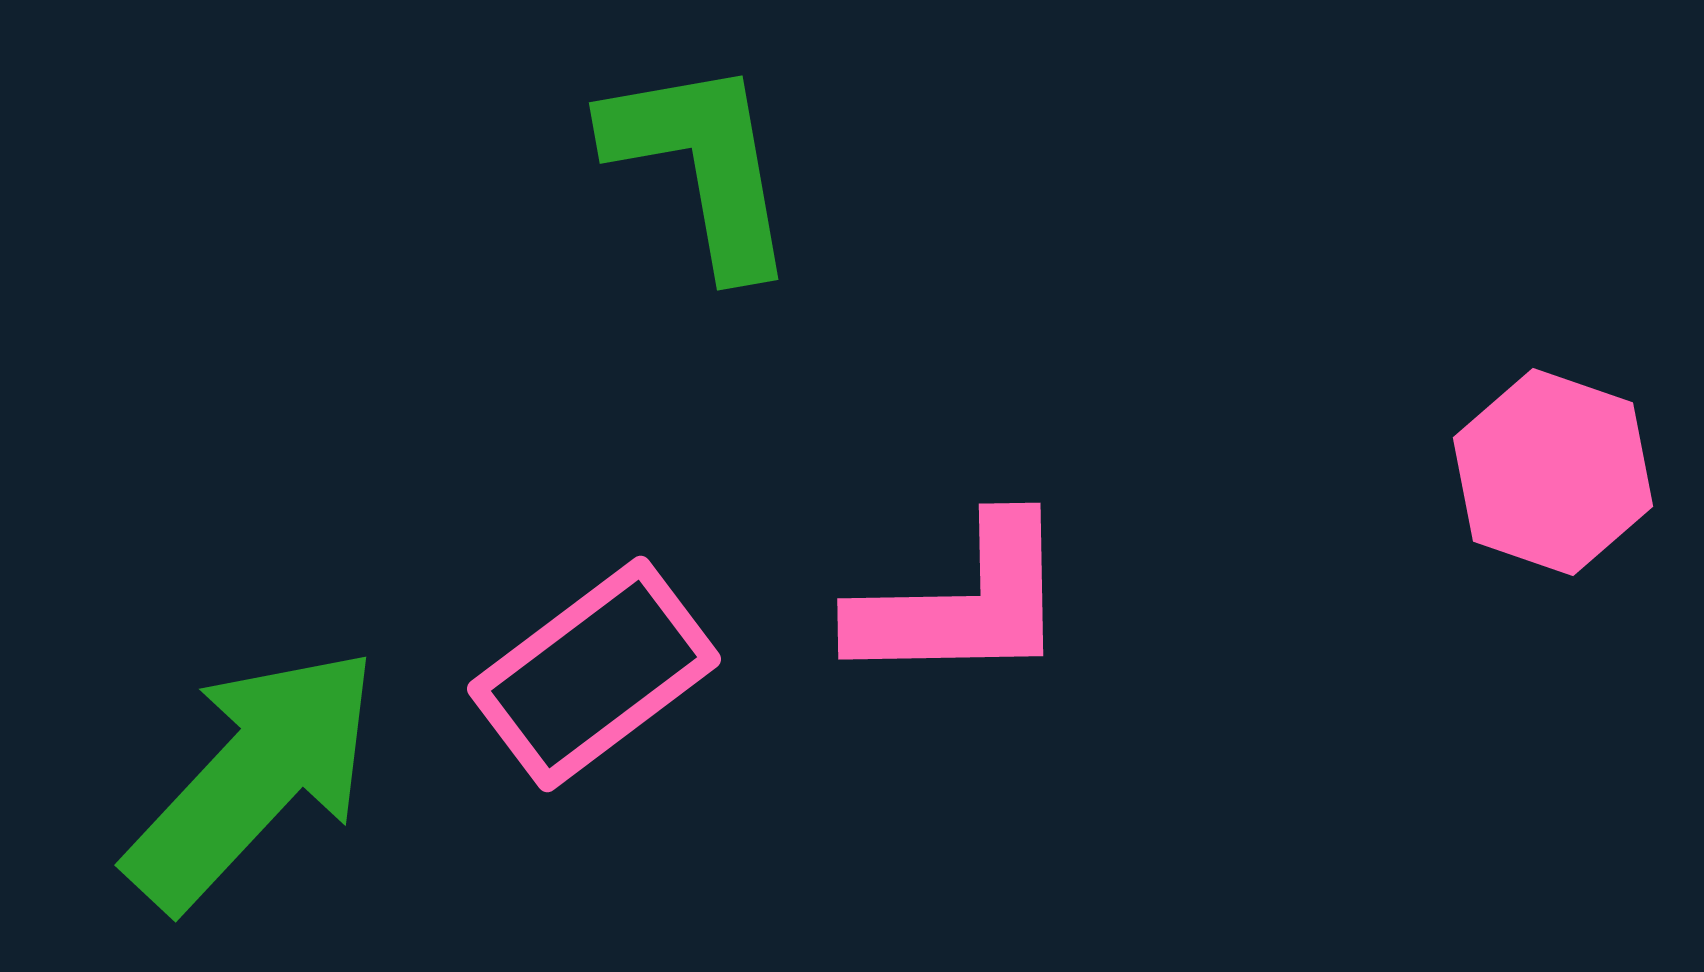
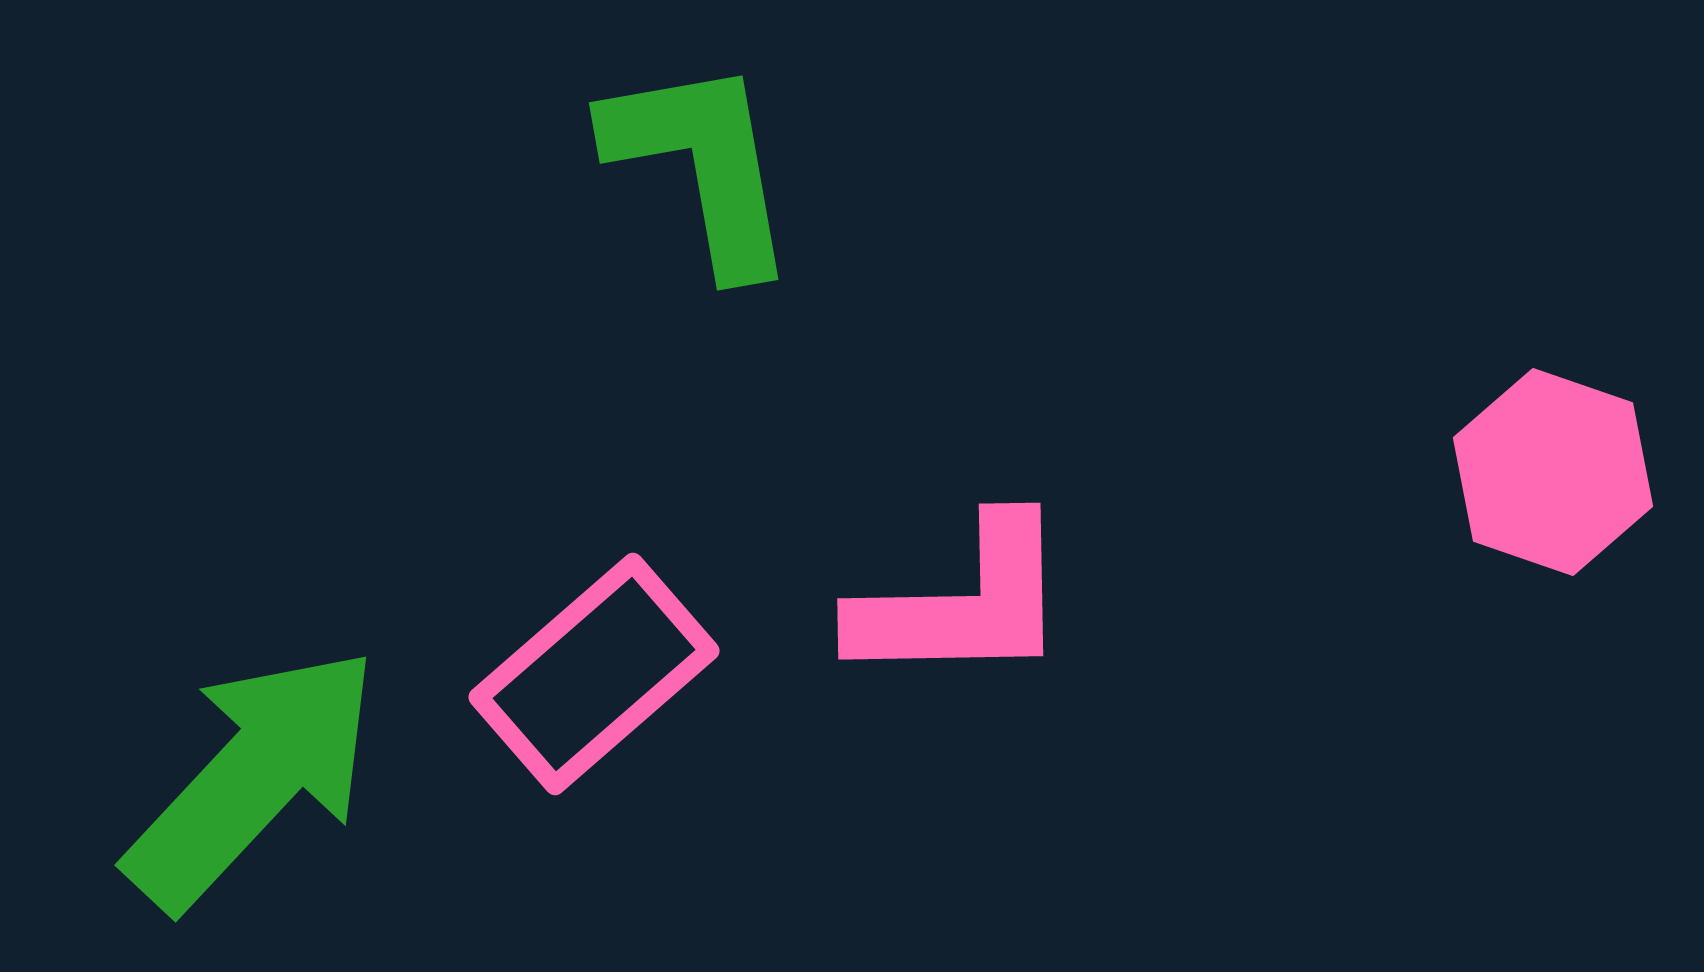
pink rectangle: rotated 4 degrees counterclockwise
